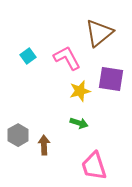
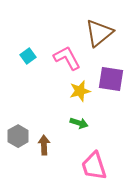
gray hexagon: moved 1 px down
